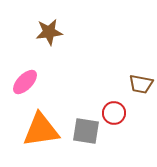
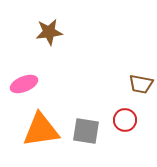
pink ellipse: moved 1 px left, 2 px down; rotated 24 degrees clockwise
red circle: moved 11 px right, 7 px down
